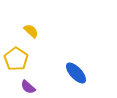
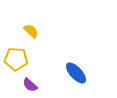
yellow pentagon: rotated 30 degrees counterclockwise
purple semicircle: moved 2 px right, 2 px up
